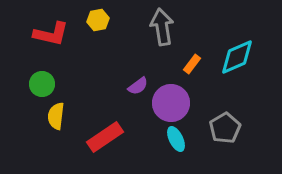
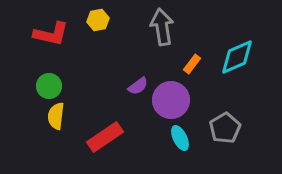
green circle: moved 7 px right, 2 px down
purple circle: moved 3 px up
cyan ellipse: moved 4 px right, 1 px up
